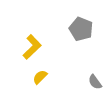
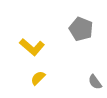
yellow L-shape: rotated 85 degrees clockwise
yellow semicircle: moved 2 px left, 1 px down
